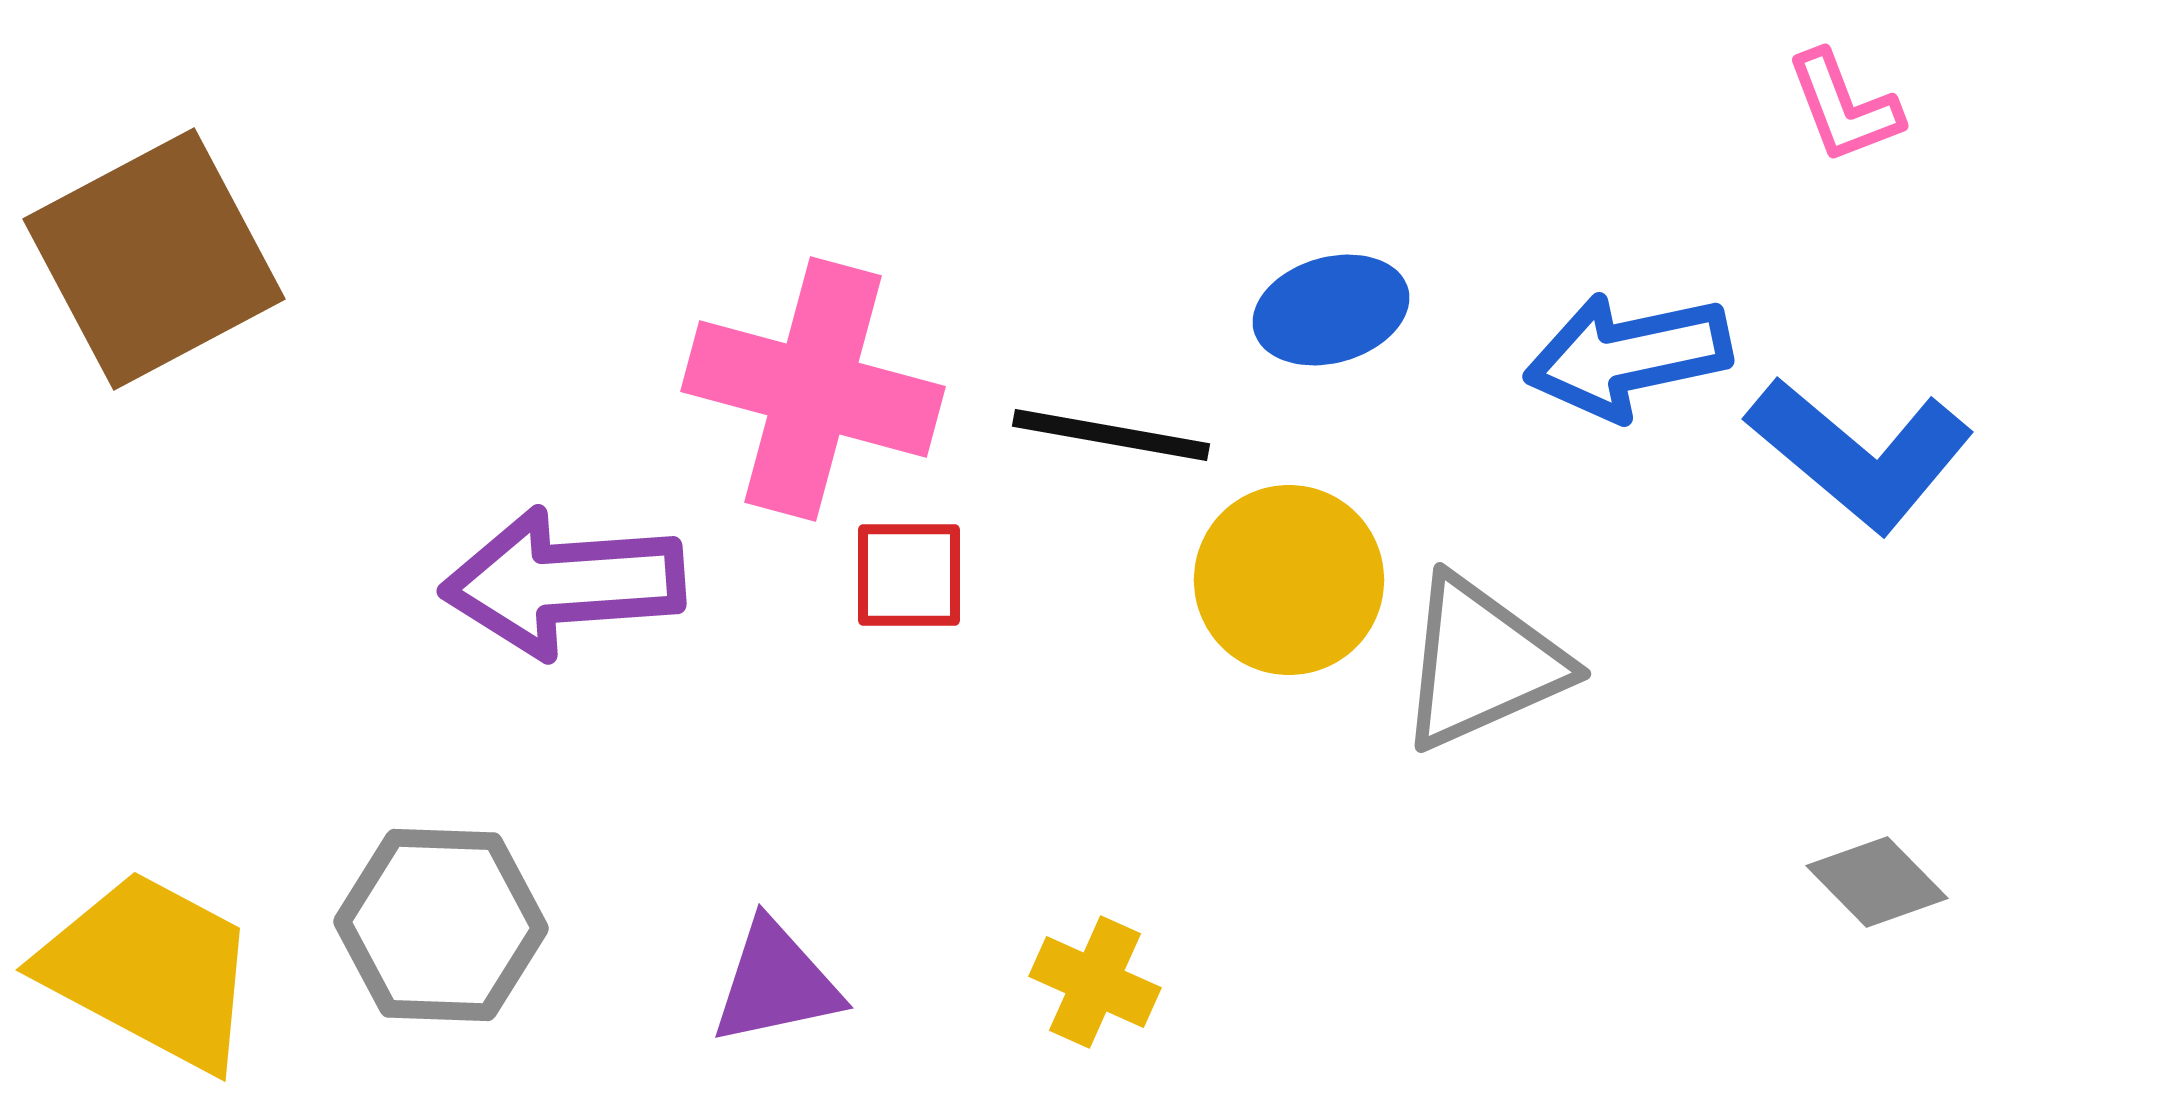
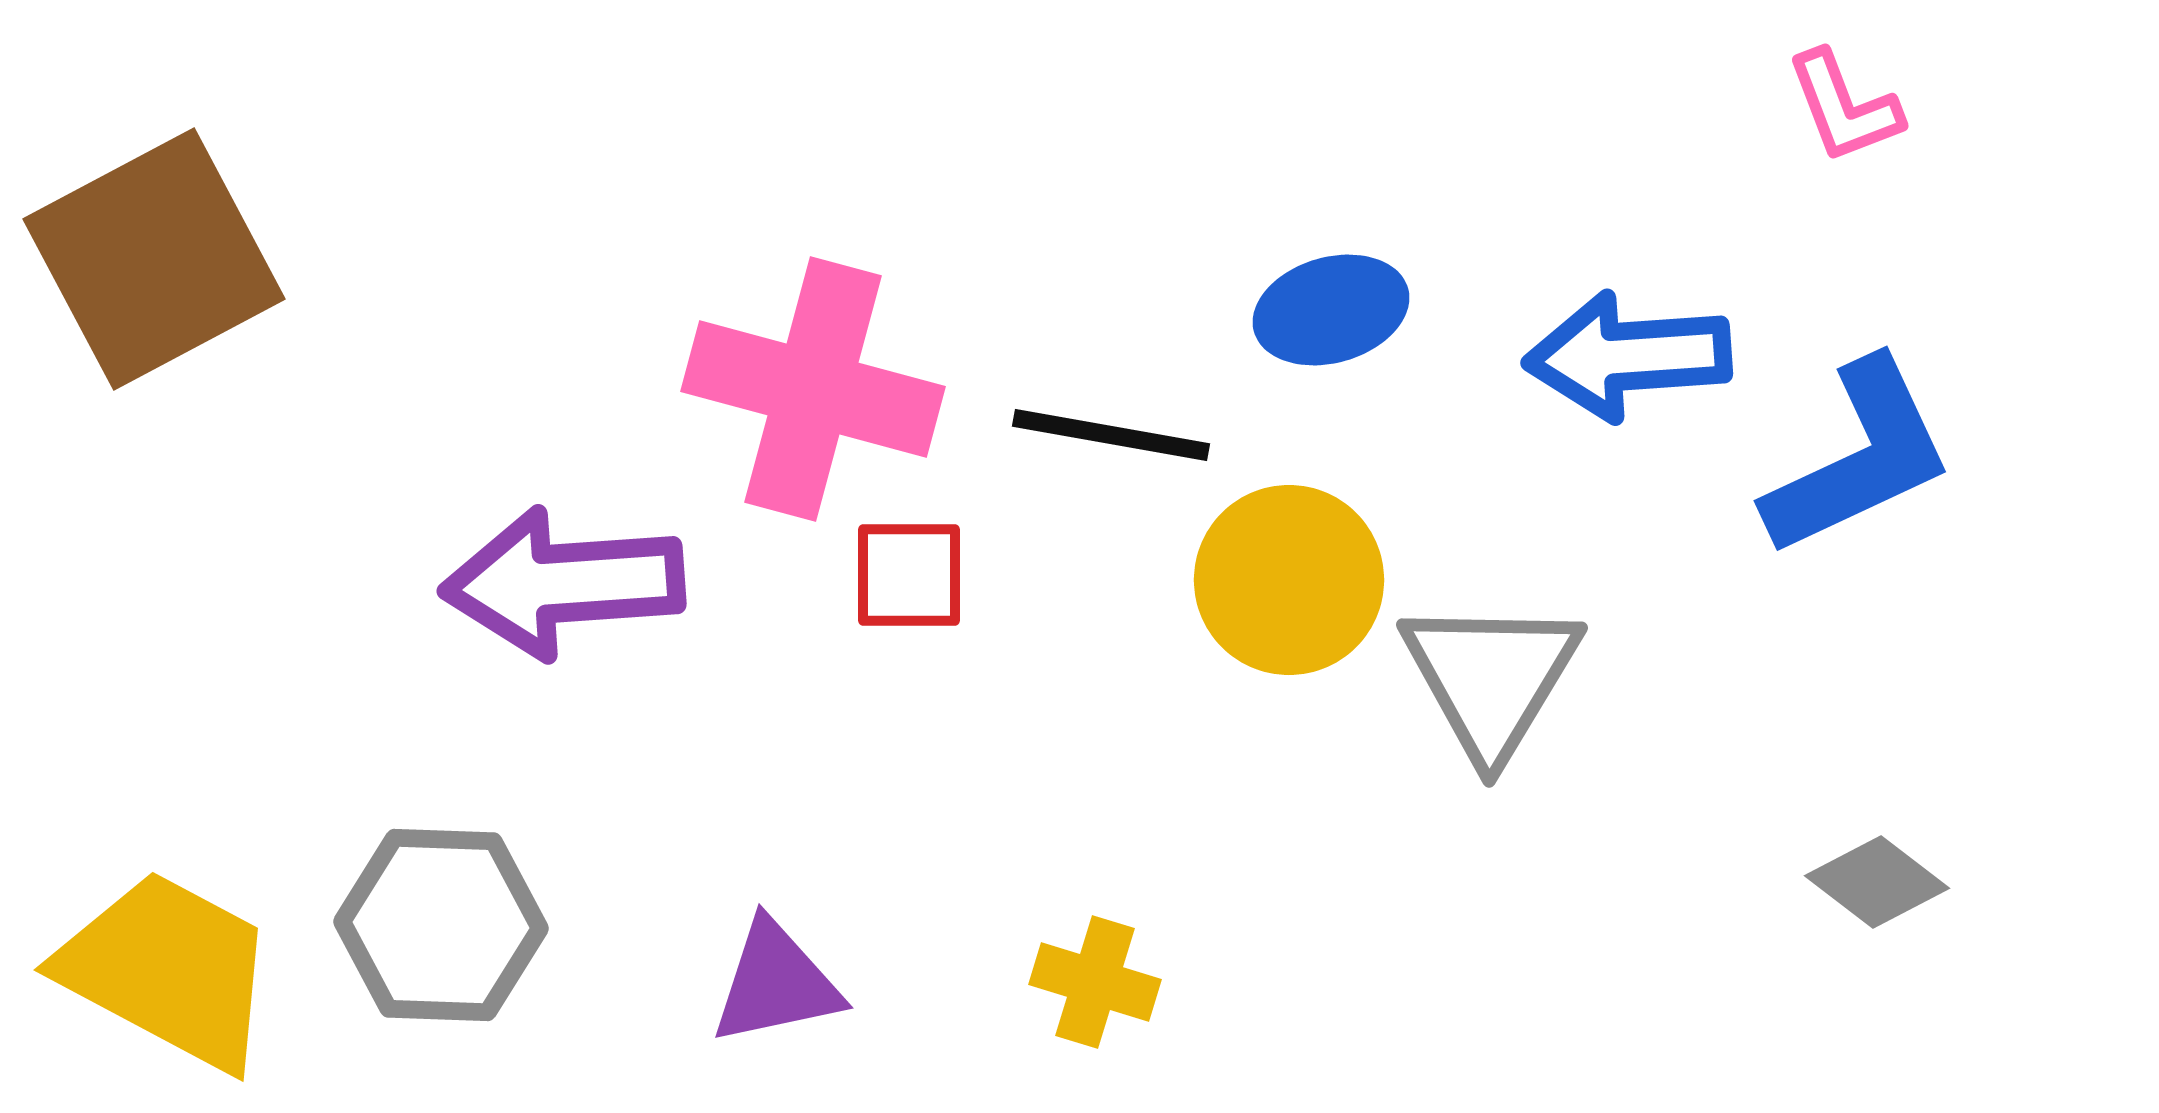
blue arrow: rotated 8 degrees clockwise
blue L-shape: moved 1 px left, 4 px down; rotated 65 degrees counterclockwise
gray triangle: moved 9 px right, 15 px down; rotated 35 degrees counterclockwise
gray diamond: rotated 8 degrees counterclockwise
yellow trapezoid: moved 18 px right
yellow cross: rotated 7 degrees counterclockwise
